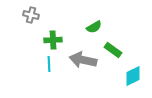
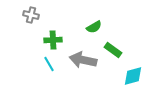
cyan line: rotated 28 degrees counterclockwise
cyan diamond: rotated 10 degrees clockwise
